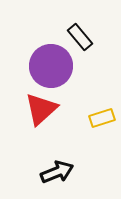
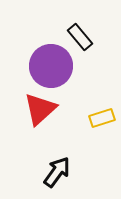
red triangle: moved 1 px left
black arrow: rotated 32 degrees counterclockwise
